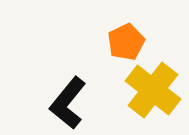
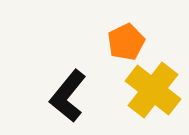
black L-shape: moved 7 px up
